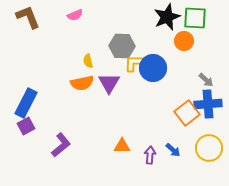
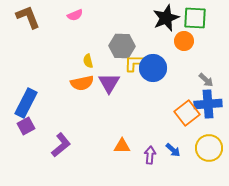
black star: moved 1 px left, 1 px down
